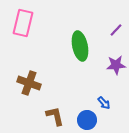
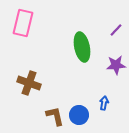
green ellipse: moved 2 px right, 1 px down
blue arrow: rotated 128 degrees counterclockwise
blue circle: moved 8 px left, 5 px up
